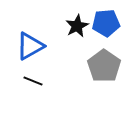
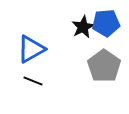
black star: moved 6 px right, 1 px down
blue triangle: moved 1 px right, 3 px down
